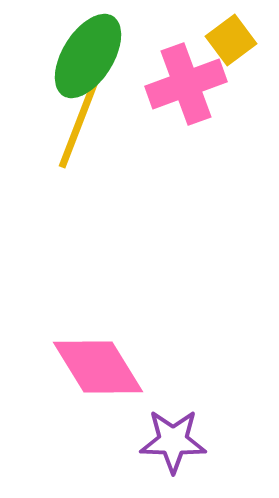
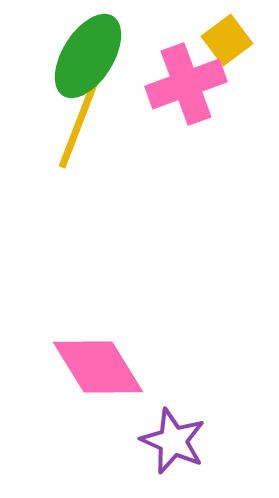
yellow square: moved 4 px left
purple star: rotated 22 degrees clockwise
